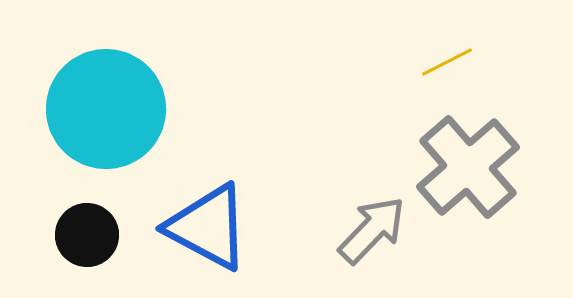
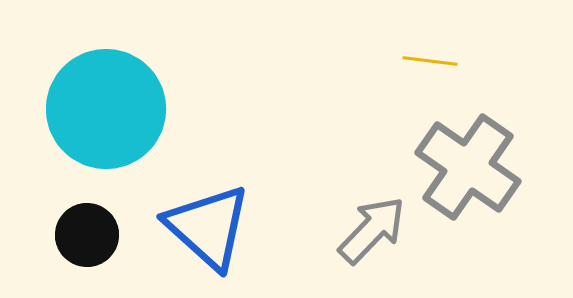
yellow line: moved 17 px left, 1 px up; rotated 34 degrees clockwise
gray cross: rotated 14 degrees counterclockwise
blue triangle: rotated 14 degrees clockwise
